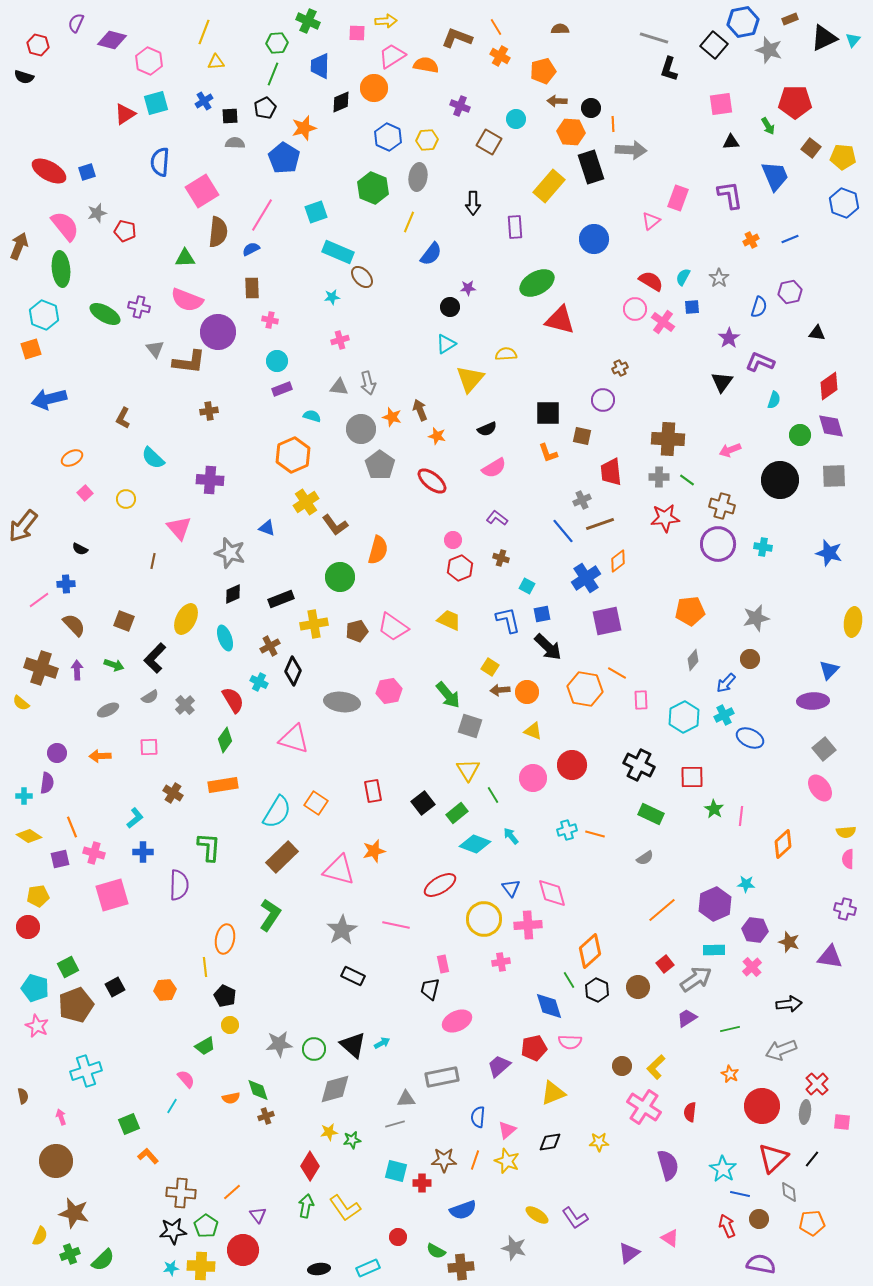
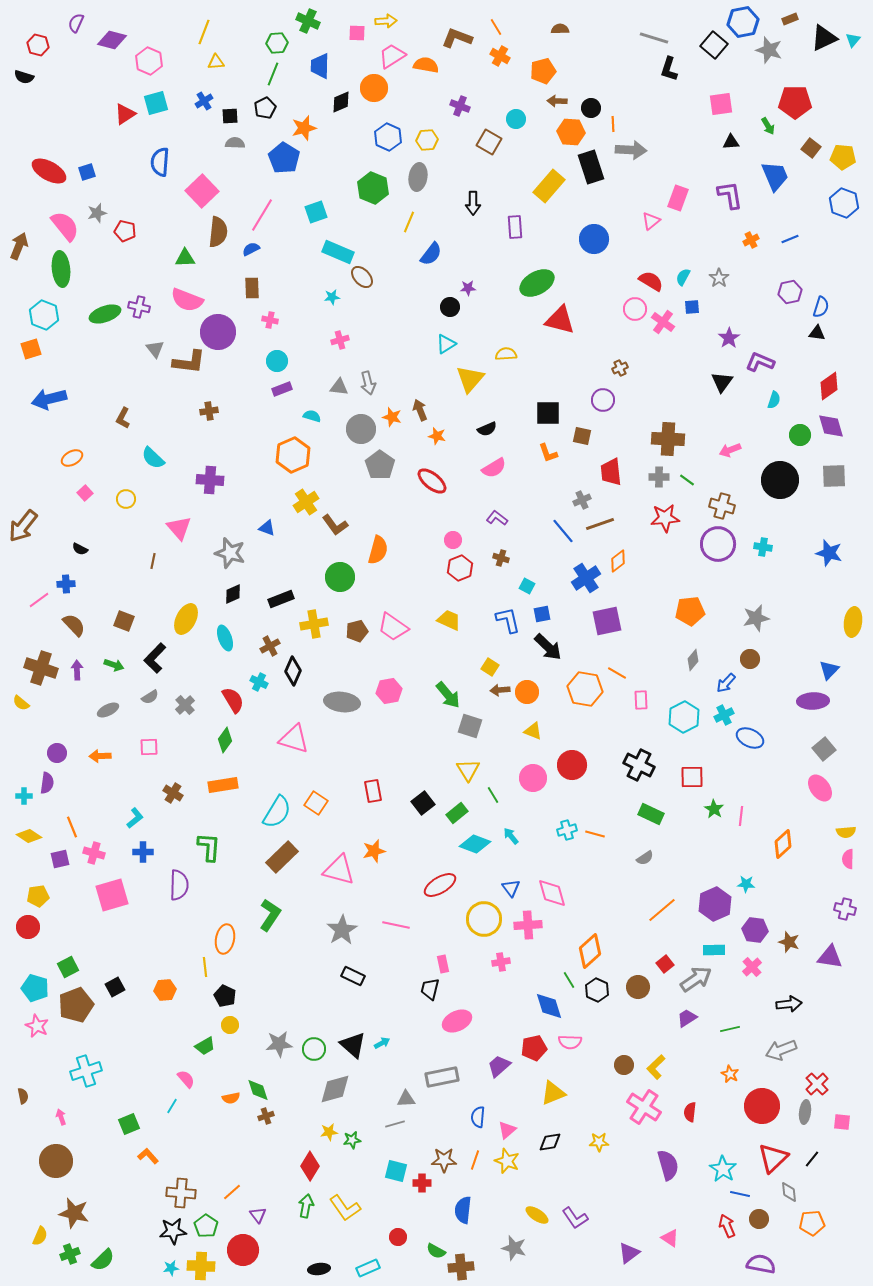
pink square at (202, 191): rotated 12 degrees counterclockwise
blue semicircle at (759, 307): moved 62 px right
green ellipse at (105, 314): rotated 48 degrees counterclockwise
brown circle at (622, 1066): moved 2 px right, 1 px up
blue semicircle at (463, 1210): rotated 116 degrees clockwise
